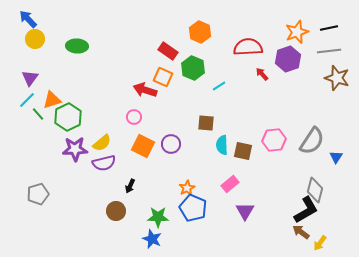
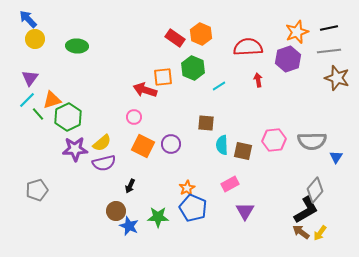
orange hexagon at (200, 32): moved 1 px right, 2 px down
red rectangle at (168, 51): moved 7 px right, 13 px up
red arrow at (262, 74): moved 4 px left, 6 px down; rotated 32 degrees clockwise
orange square at (163, 77): rotated 30 degrees counterclockwise
gray semicircle at (312, 141): rotated 56 degrees clockwise
pink rectangle at (230, 184): rotated 12 degrees clockwise
gray diamond at (315, 190): rotated 25 degrees clockwise
gray pentagon at (38, 194): moved 1 px left, 4 px up
blue star at (152, 239): moved 23 px left, 13 px up
yellow arrow at (320, 243): moved 10 px up
